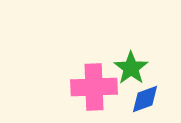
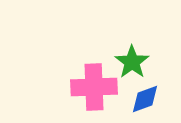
green star: moved 1 px right, 6 px up
